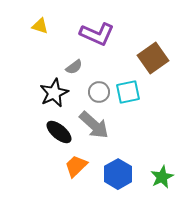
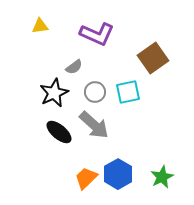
yellow triangle: rotated 24 degrees counterclockwise
gray circle: moved 4 px left
orange trapezoid: moved 10 px right, 12 px down
